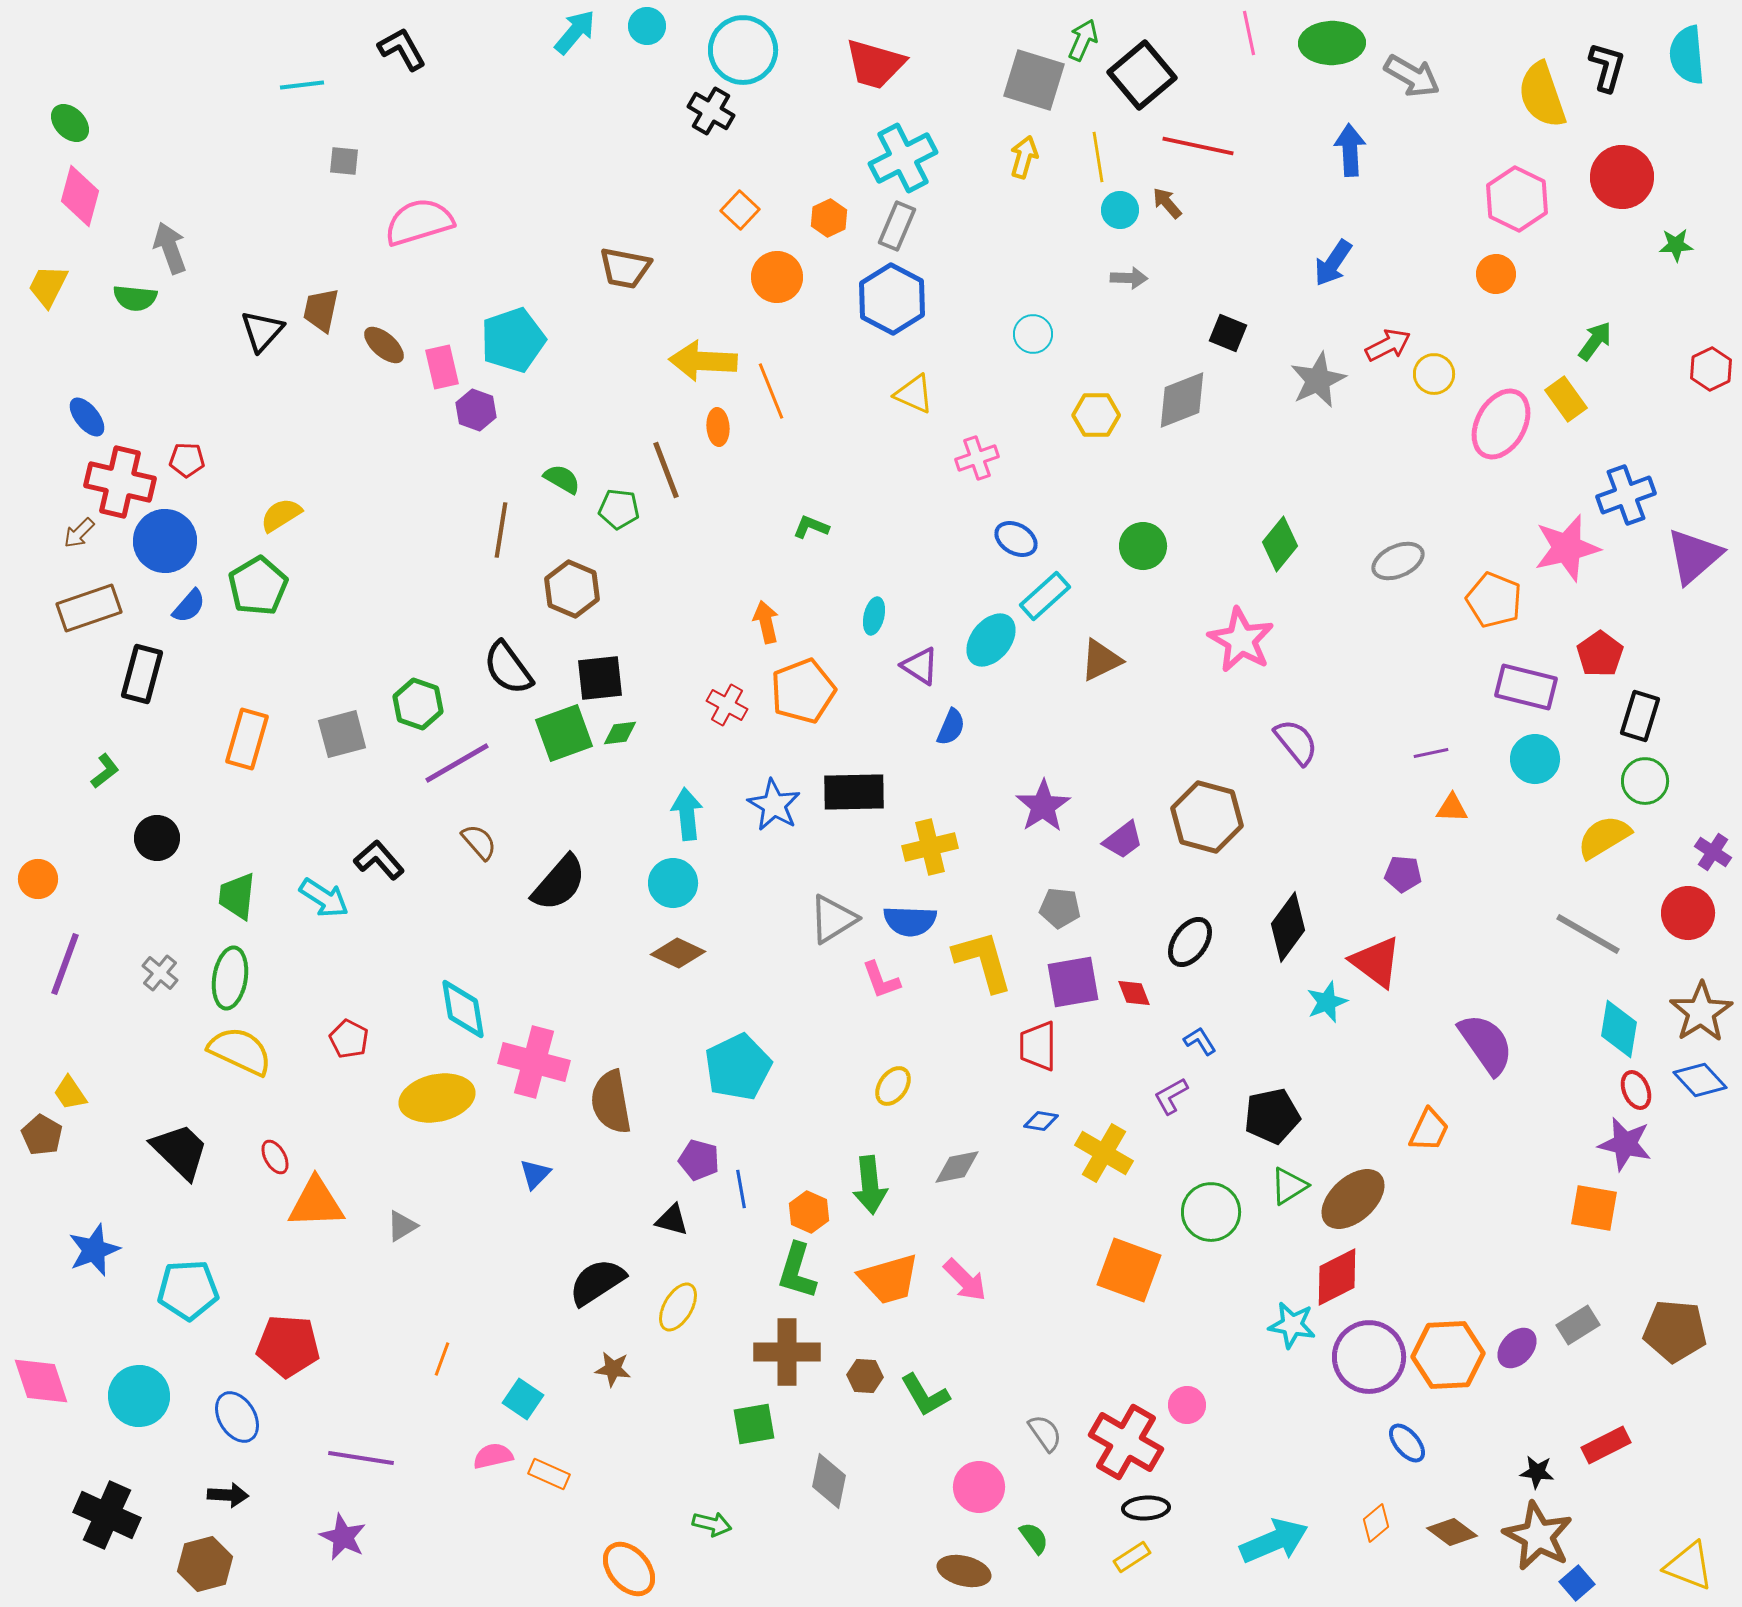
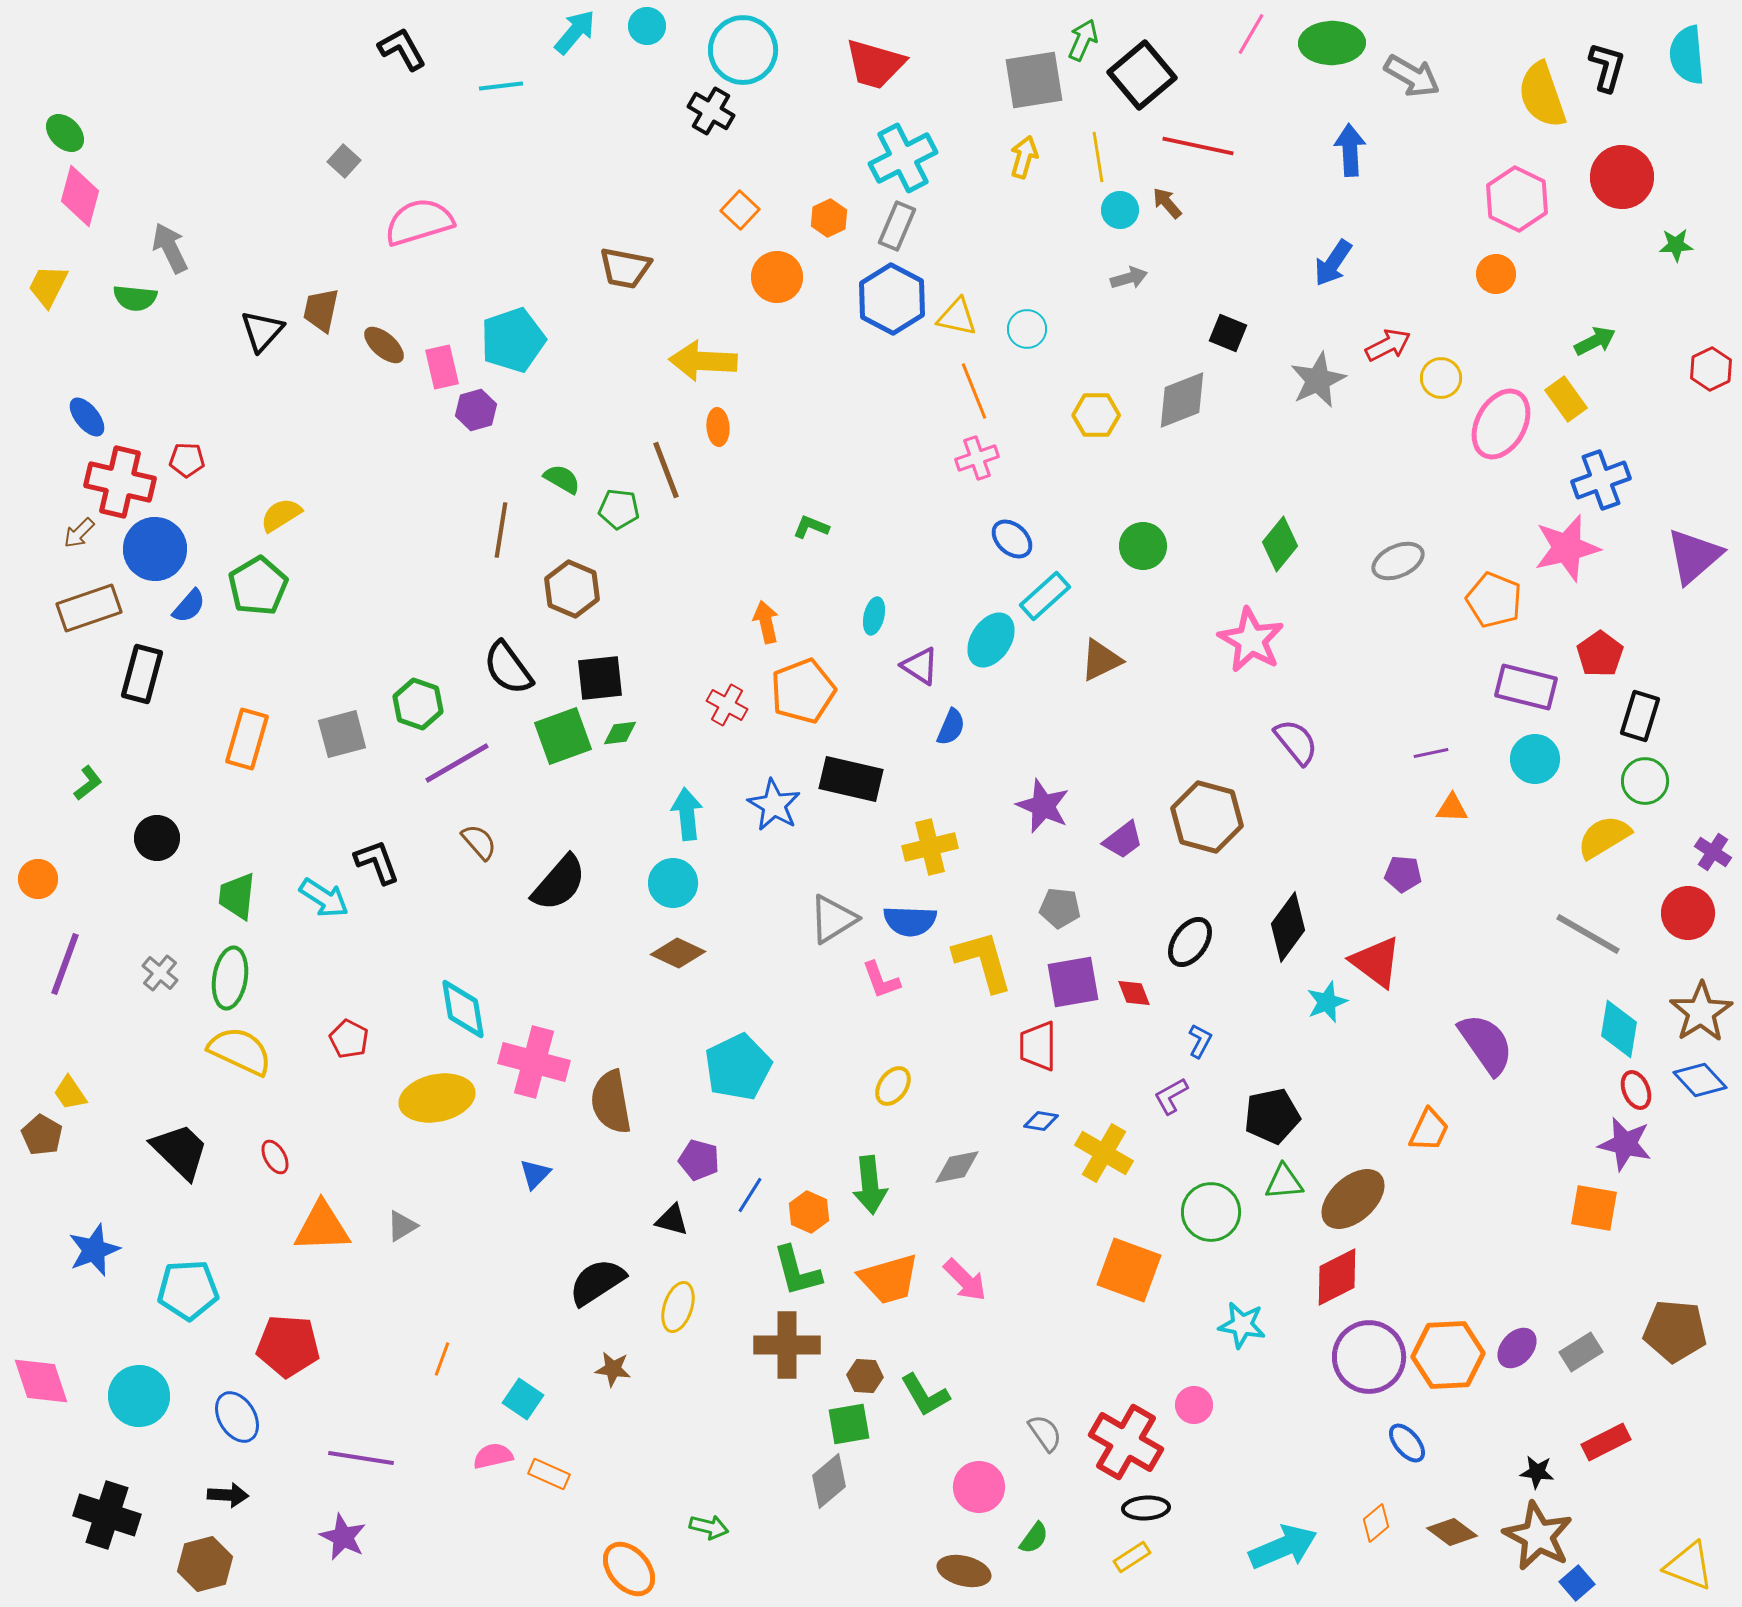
pink line at (1249, 33): moved 2 px right, 1 px down; rotated 42 degrees clockwise
gray square at (1034, 80): rotated 26 degrees counterclockwise
cyan line at (302, 85): moved 199 px right, 1 px down
green ellipse at (70, 123): moved 5 px left, 10 px down
gray square at (344, 161): rotated 36 degrees clockwise
gray arrow at (170, 248): rotated 6 degrees counterclockwise
gray arrow at (1129, 278): rotated 18 degrees counterclockwise
cyan circle at (1033, 334): moved 6 px left, 5 px up
green arrow at (1595, 341): rotated 27 degrees clockwise
yellow circle at (1434, 374): moved 7 px right, 4 px down
orange line at (771, 391): moved 203 px right
yellow triangle at (914, 394): moved 43 px right, 77 px up; rotated 12 degrees counterclockwise
purple hexagon at (476, 410): rotated 24 degrees clockwise
blue cross at (1626, 495): moved 25 px left, 15 px up
blue ellipse at (1016, 539): moved 4 px left; rotated 12 degrees clockwise
blue circle at (165, 541): moved 10 px left, 8 px down
cyan ellipse at (991, 640): rotated 6 degrees counterclockwise
pink star at (1241, 640): moved 10 px right
green square at (564, 733): moved 1 px left, 3 px down
green L-shape at (105, 771): moved 17 px left, 12 px down
black rectangle at (854, 792): moved 3 px left, 13 px up; rotated 14 degrees clockwise
purple star at (1043, 806): rotated 16 degrees counterclockwise
black L-shape at (379, 860): moved 2 px left, 2 px down; rotated 21 degrees clockwise
blue L-shape at (1200, 1041): rotated 60 degrees clockwise
green triangle at (1289, 1186): moved 5 px left, 4 px up; rotated 27 degrees clockwise
blue line at (741, 1189): moved 9 px right, 6 px down; rotated 42 degrees clockwise
orange triangle at (316, 1203): moved 6 px right, 24 px down
green L-shape at (797, 1271): rotated 32 degrees counterclockwise
yellow ellipse at (678, 1307): rotated 12 degrees counterclockwise
cyan star at (1292, 1325): moved 50 px left
gray rectangle at (1578, 1325): moved 3 px right, 27 px down
brown cross at (787, 1352): moved 7 px up
pink circle at (1187, 1405): moved 7 px right
green square at (754, 1424): moved 95 px right
red rectangle at (1606, 1445): moved 3 px up
gray diamond at (829, 1481): rotated 38 degrees clockwise
black cross at (107, 1515): rotated 6 degrees counterclockwise
green arrow at (712, 1524): moved 3 px left, 3 px down
green semicircle at (1034, 1538): rotated 72 degrees clockwise
cyan arrow at (1274, 1541): moved 9 px right, 6 px down
